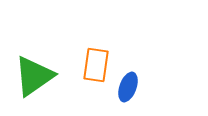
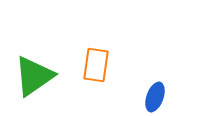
blue ellipse: moved 27 px right, 10 px down
